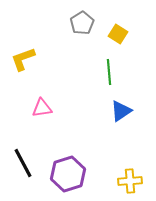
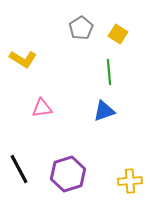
gray pentagon: moved 1 px left, 5 px down
yellow L-shape: rotated 128 degrees counterclockwise
blue triangle: moved 17 px left; rotated 15 degrees clockwise
black line: moved 4 px left, 6 px down
